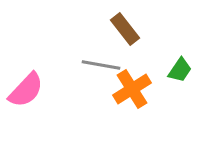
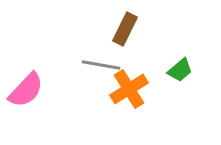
brown rectangle: rotated 64 degrees clockwise
green trapezoid: rotated 16 degrees clockwise
orange cross: moved 3 px left
